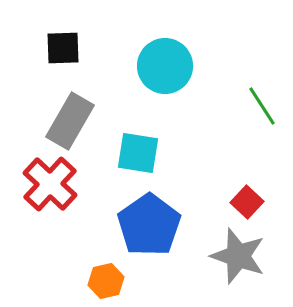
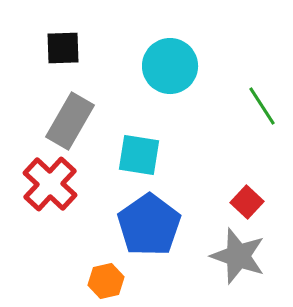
cyan circle: moved 5 px right
cyan square: moved 1 px right, 2 px down
